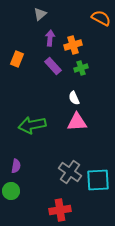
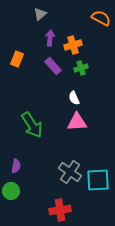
green arrow: rotated 112 degrees counterclockwise
